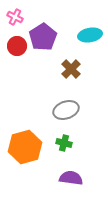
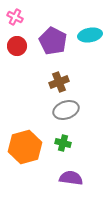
purple pentagon: moved 10 px right, 4 px down; rotated 12 degrees counterclockwise
brown cross: moved 12 px left, 13 px down; rotated 24 degrees clockwise
green cross: moved 1 px left
